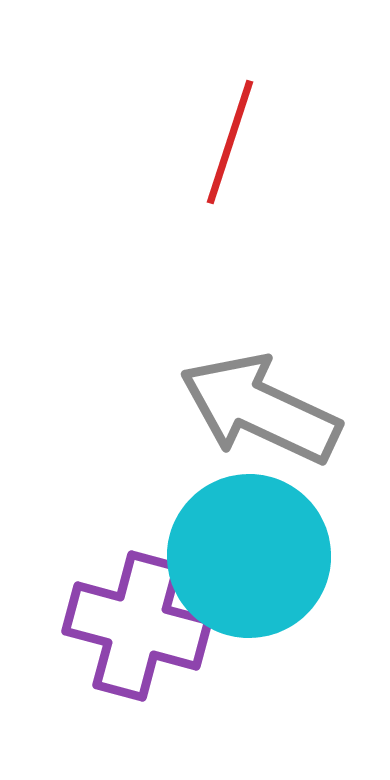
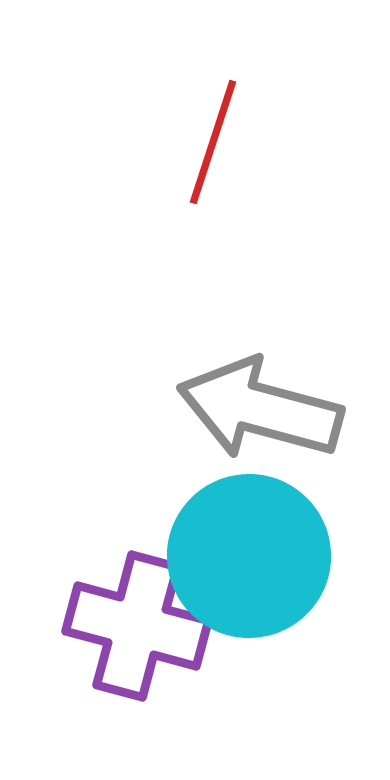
red line: moved 17 px left
gray arrow: rotated 10 degrees counterclockwise
